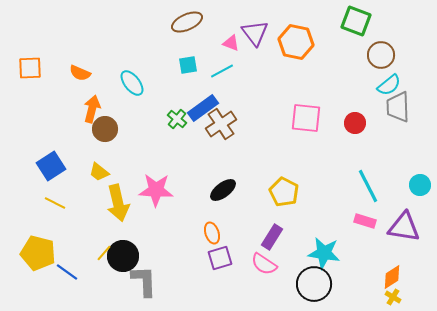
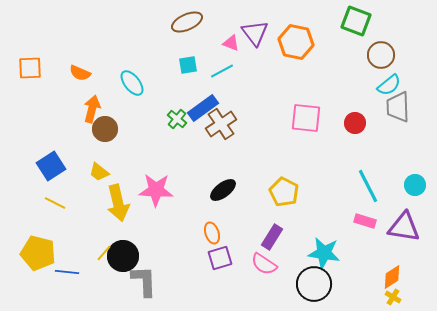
cyan circle at (420, 185): moved 5 px left
blue line at (67, 272): rotated 30 degrees counterclockwise
